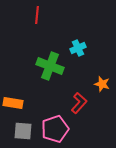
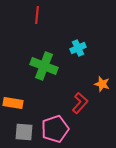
green cross: moved 6 px left
red L-shape: moved 1 px right
gray square: moved 1 px right, 1 px down
